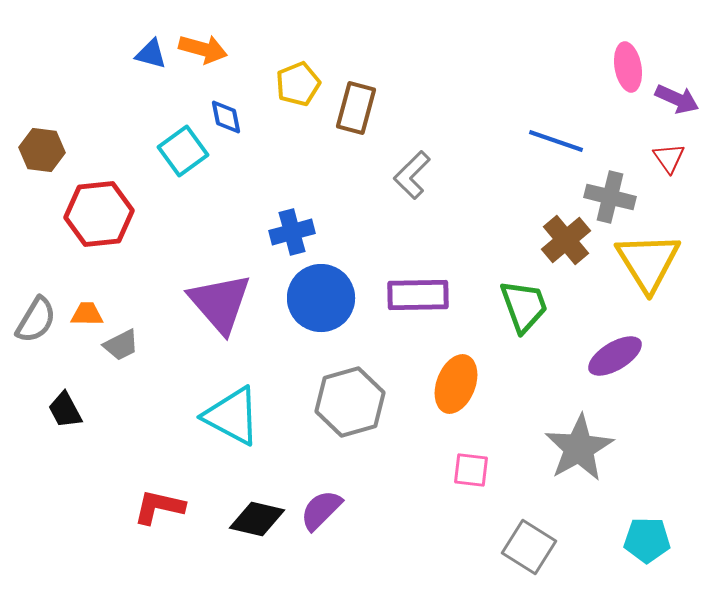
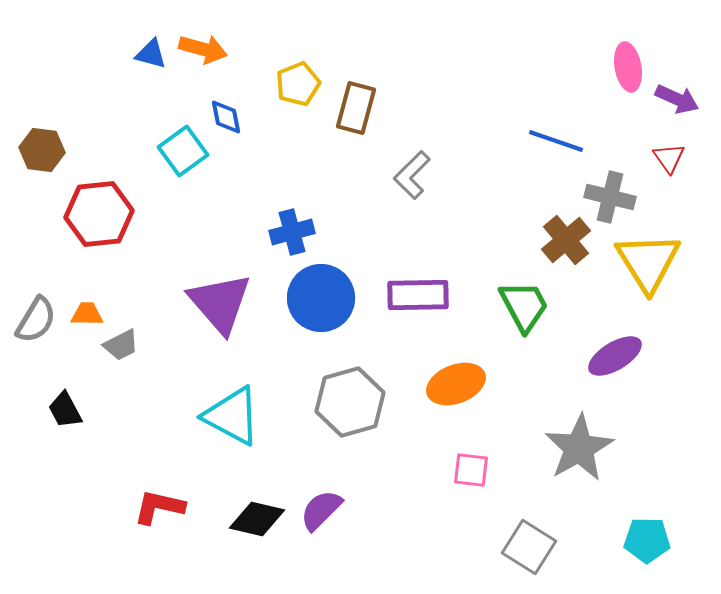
green trapezoid: rotated 8 degrees counterclockwise
orange ellipse: rotated 48 degrees clockwise
